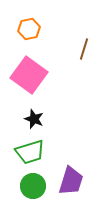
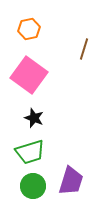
black star: moved 1 px up
